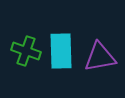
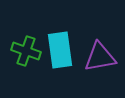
cyan rectangle: moved 1 px left, 1 px up; rotated 6 degrees counterclockwise
